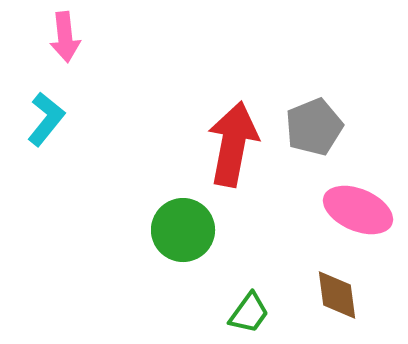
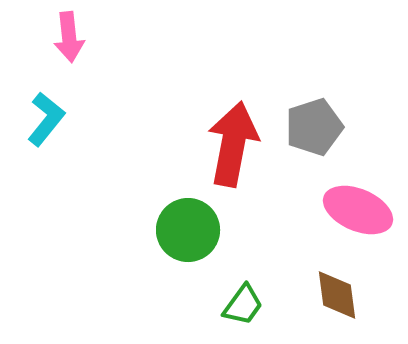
pink arrow: moved 4 px right
gray pentagon: rotated 4 degrees clockwise
green circle: moved 5 px right
green trapezoid: moved 6 px left, 8 px up
